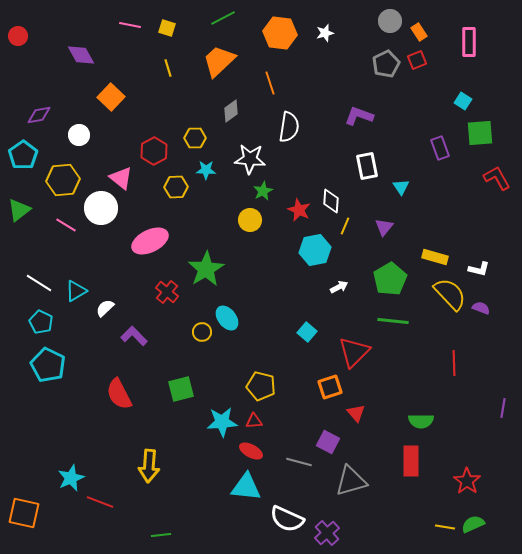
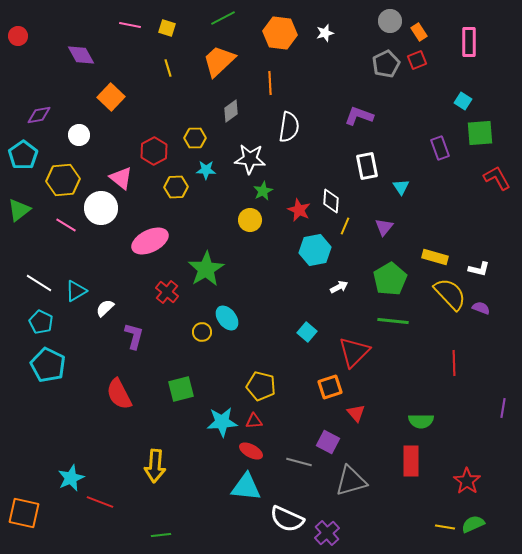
orange line at (270, 83): rotated 15 degrees clockwise
purple L-shape at (134, 336): rotated 60 degrees clockwise
yellow arrow at (149, 466): moved 6 px right
